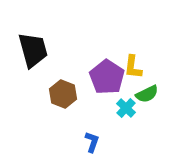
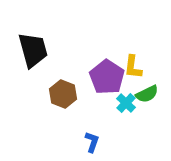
cyan cross: moved 5 px up
